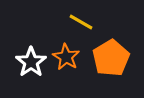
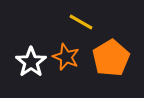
orange star: rotated 8 degrees counterclockwise
